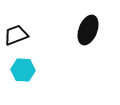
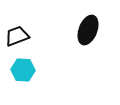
black trapezoid: moved 1 px right, 1 px down
